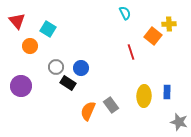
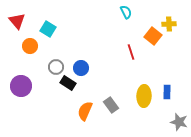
cyan semicircle: moved 1 px right, 1 px up
orange semicircle: moved 3 px left
